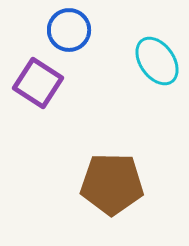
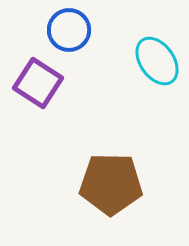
brown pentagon: moved 1 px left
